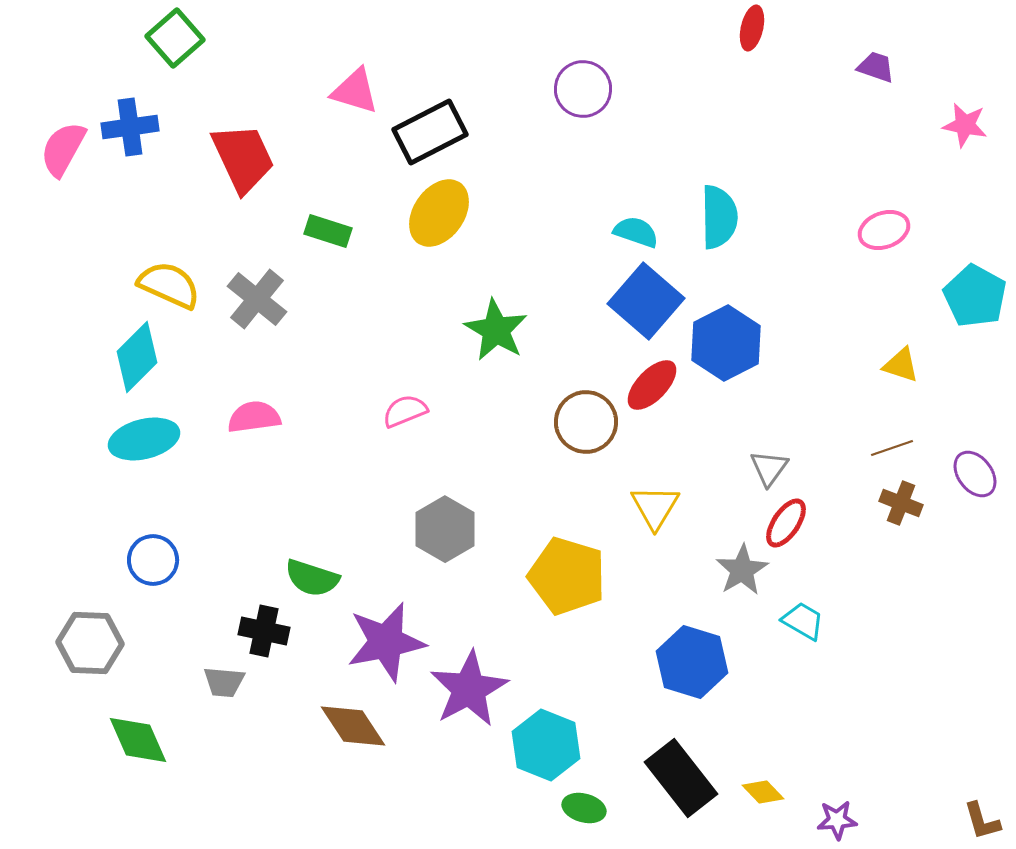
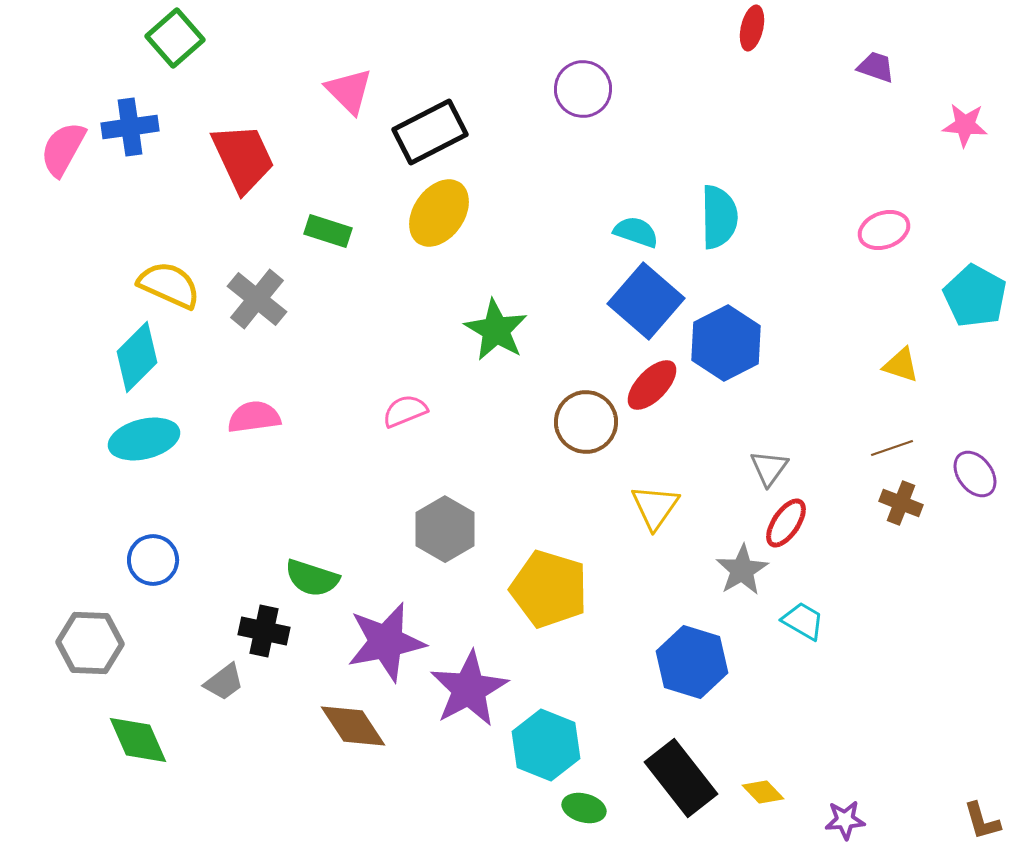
pink triangle at (355, 91): moved 6 px left; rotated 28 degrees clockwise
pink star at (965, 125): rotated 6 degrees counterclockwise
yellow triangle at (655, 507): rotated 4 degrees clockwise
yellow pentagon at (567, 576): moved 18 px left, 13 px down
gray trapezoid at (224, 682): rotated 42 degrees counterclockwise
purple star at (837, 820): moved 8 px right
